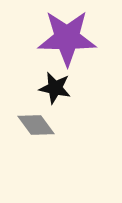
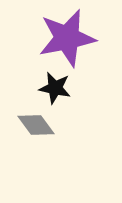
purple star: rotated 12 degrees counterclockwise
